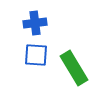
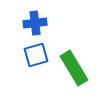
blue square: rotated 20 degrees counterclockwise
